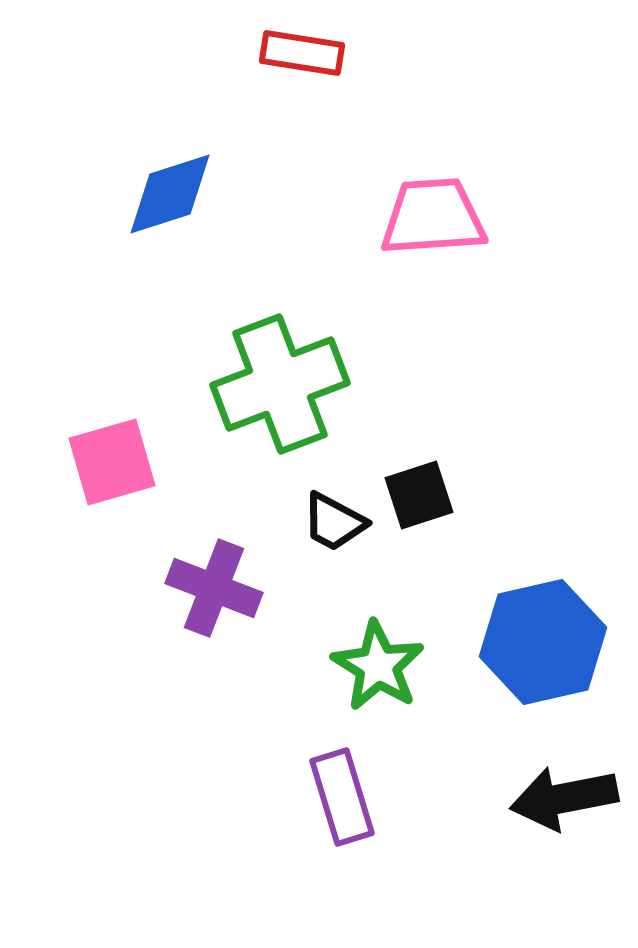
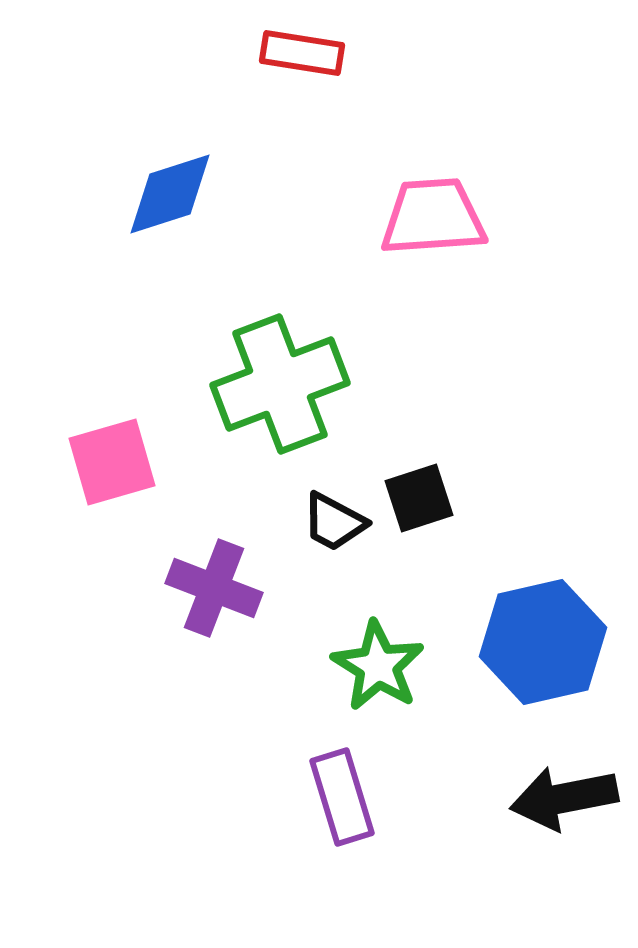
black square: moved 3 px down
